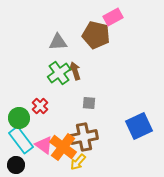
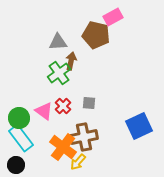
brown arrow: moved 4 px left, 10 px up; rotated 30 degrees clockwise
red cross: moved 23 px right
cyan rectangle: moved 2 px up
pink triangle: moved 34 px up
